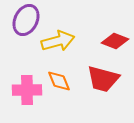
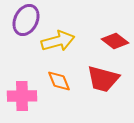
red diamond: rotated 16 degrees clockwise
pink cross: moved 5 px left, 6 px down
